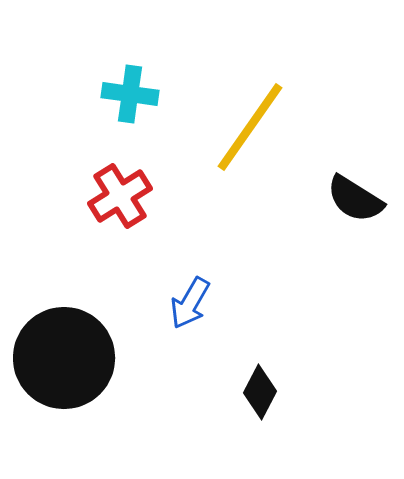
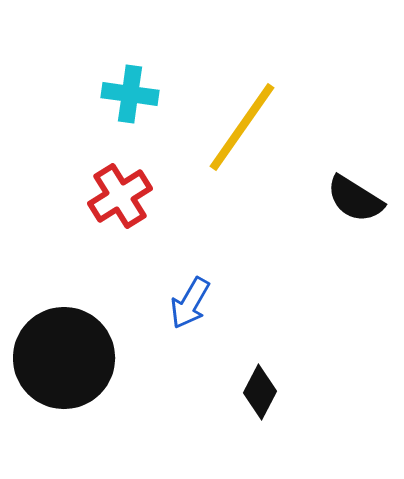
yellow line: moved 8 px left
